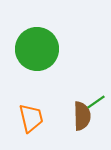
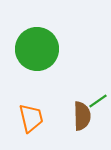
green line: moved 2 px right, 1 px up
